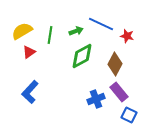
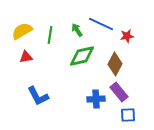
green arrow: moved 1 px right, 1 px up; rotated 104 degrees counterclockwise
red star: rotated 24 degrees counterclockwise
red triangle: moved 3 px left, 5 px down; rotated 24 degrees clockwise
green diamond: rotated 16 degrees clockwise
blue L-shape: moved 8 px right, 4 px down; rotated 70 degrees counterclockwise
blue cross: rotated 18 degrees clockwise
blue square: moved 1 px left; rotated 28 degrees counterclockwise
